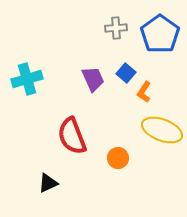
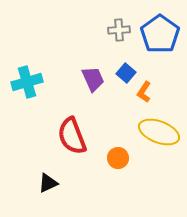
gray cross: moved 3 px right, 2 px down
cyan cross: moved 3 px down
yellow ellipse: moved 3 px left, 2 px down
